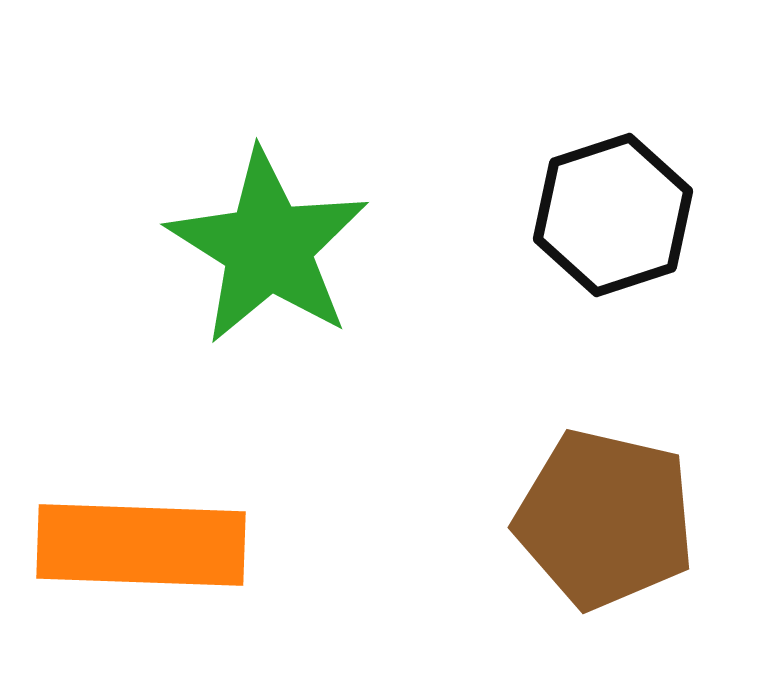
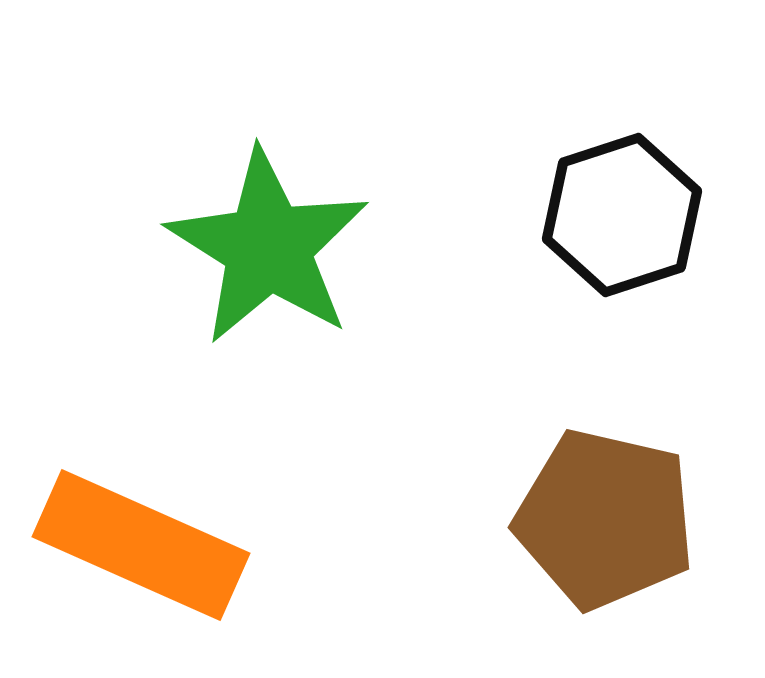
black hexagon: moved 9 px right
orange rectangle: rotated 22 degrees clockwise
